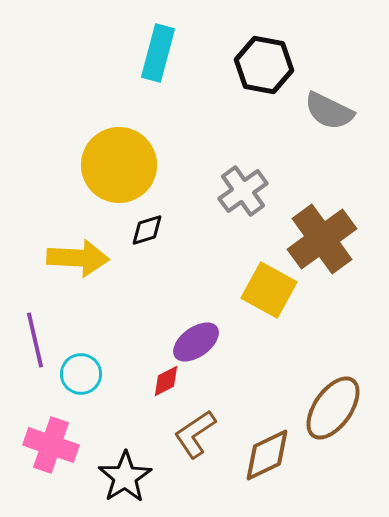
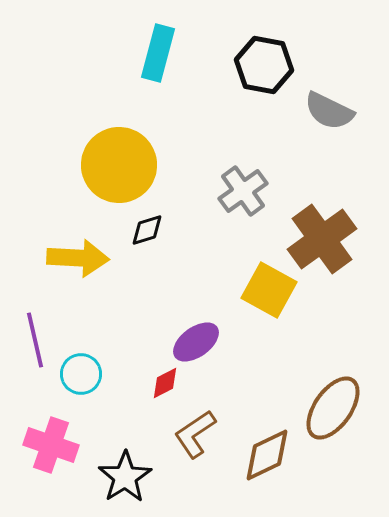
red diamond: moved 1 px left, 2 px down
